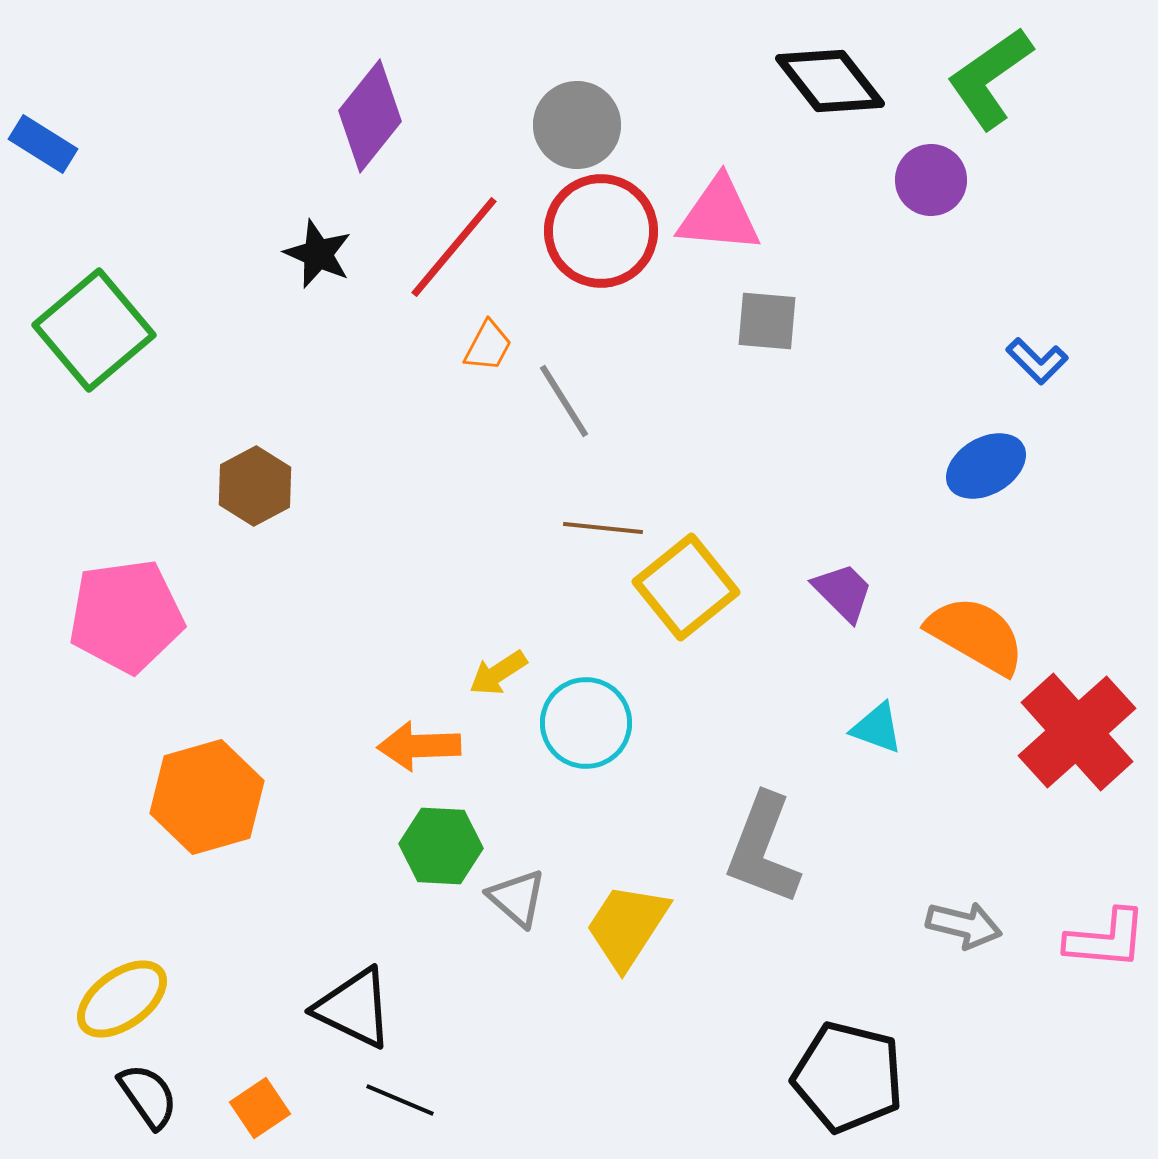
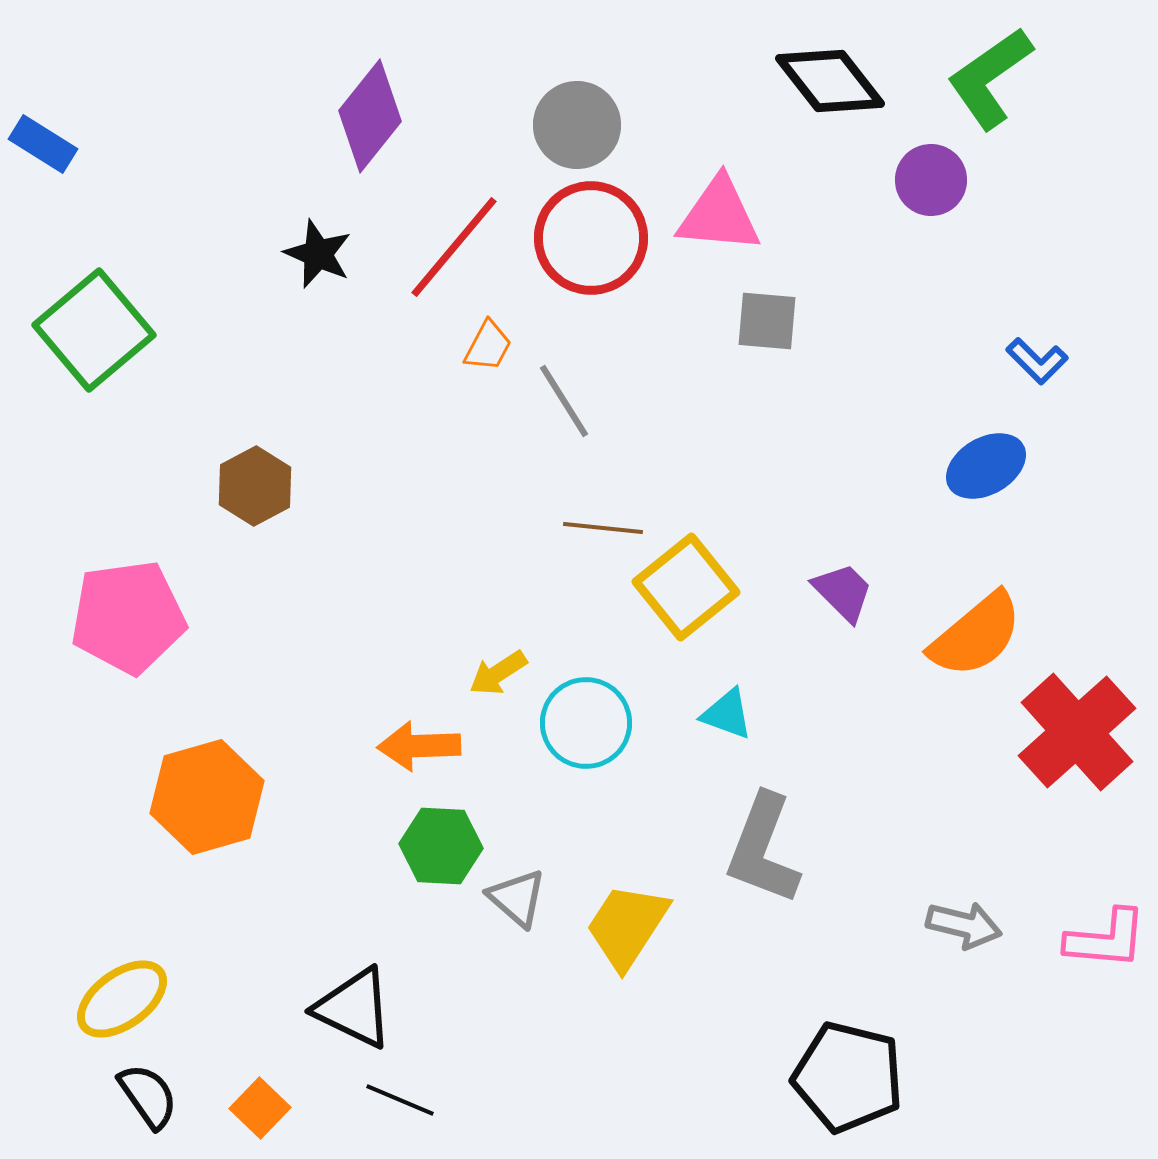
red circle: moved 10 px left, 7 px down
pink pentagon: moved 2 px right, 1 px down
orange semicircle: rotated 110 degrees clockwise
cyan triangle: moved 150 px left, 14 px up
orange square: rotated 12 degrees counterclockwise
